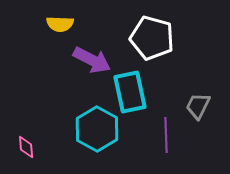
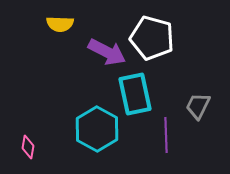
purple arrow: moved 15 px right, 8 px up
cyan rectangle: moved 5 px right, 2 px down
pink diamond: moved 2 px right; rotated 15 degrees clockwise
